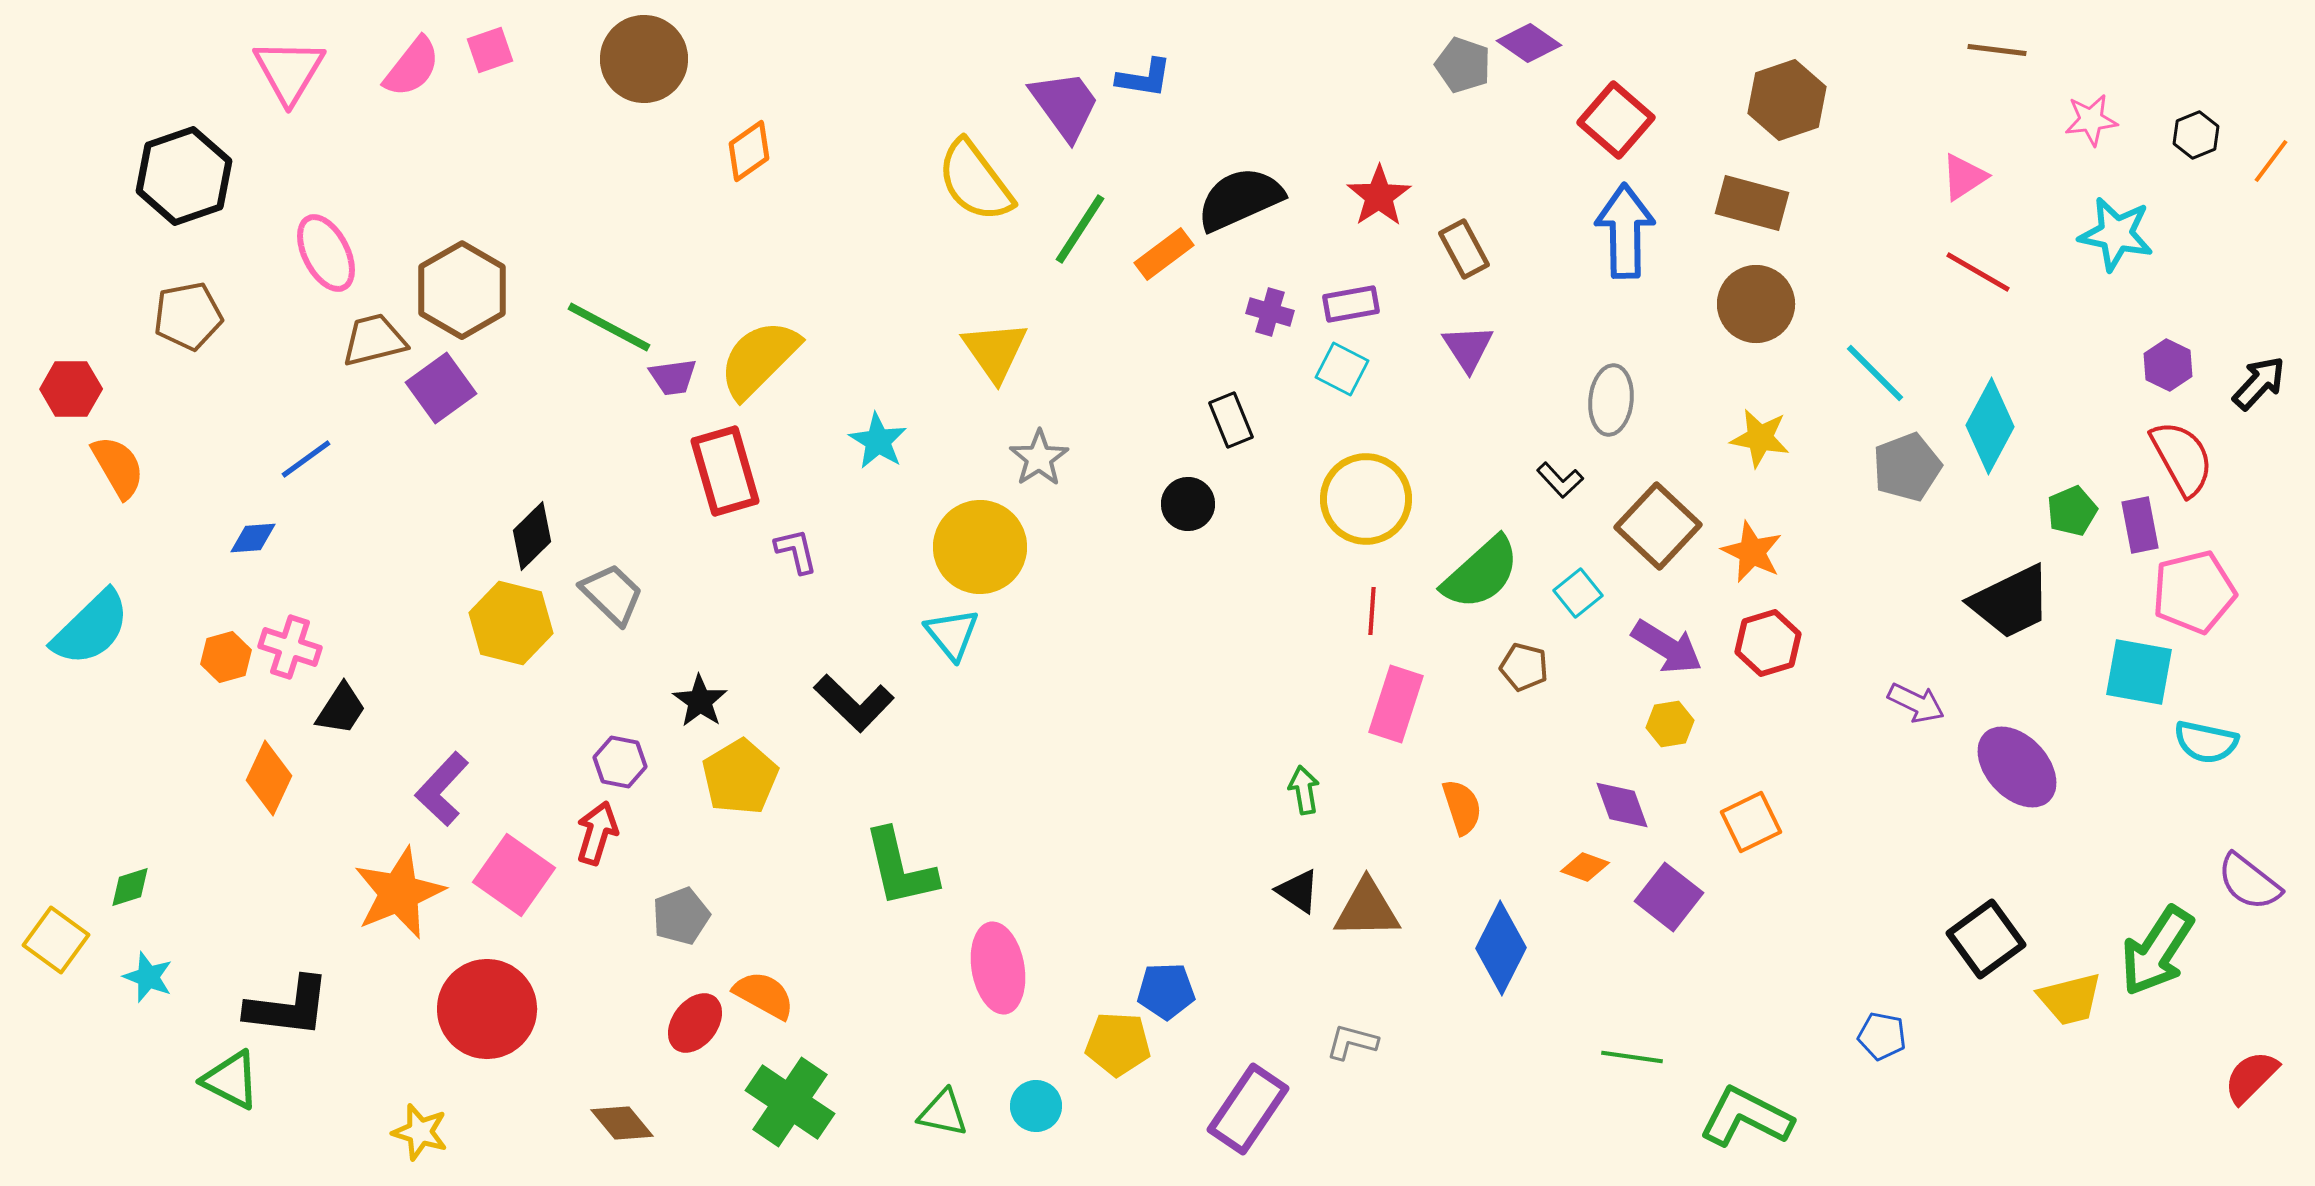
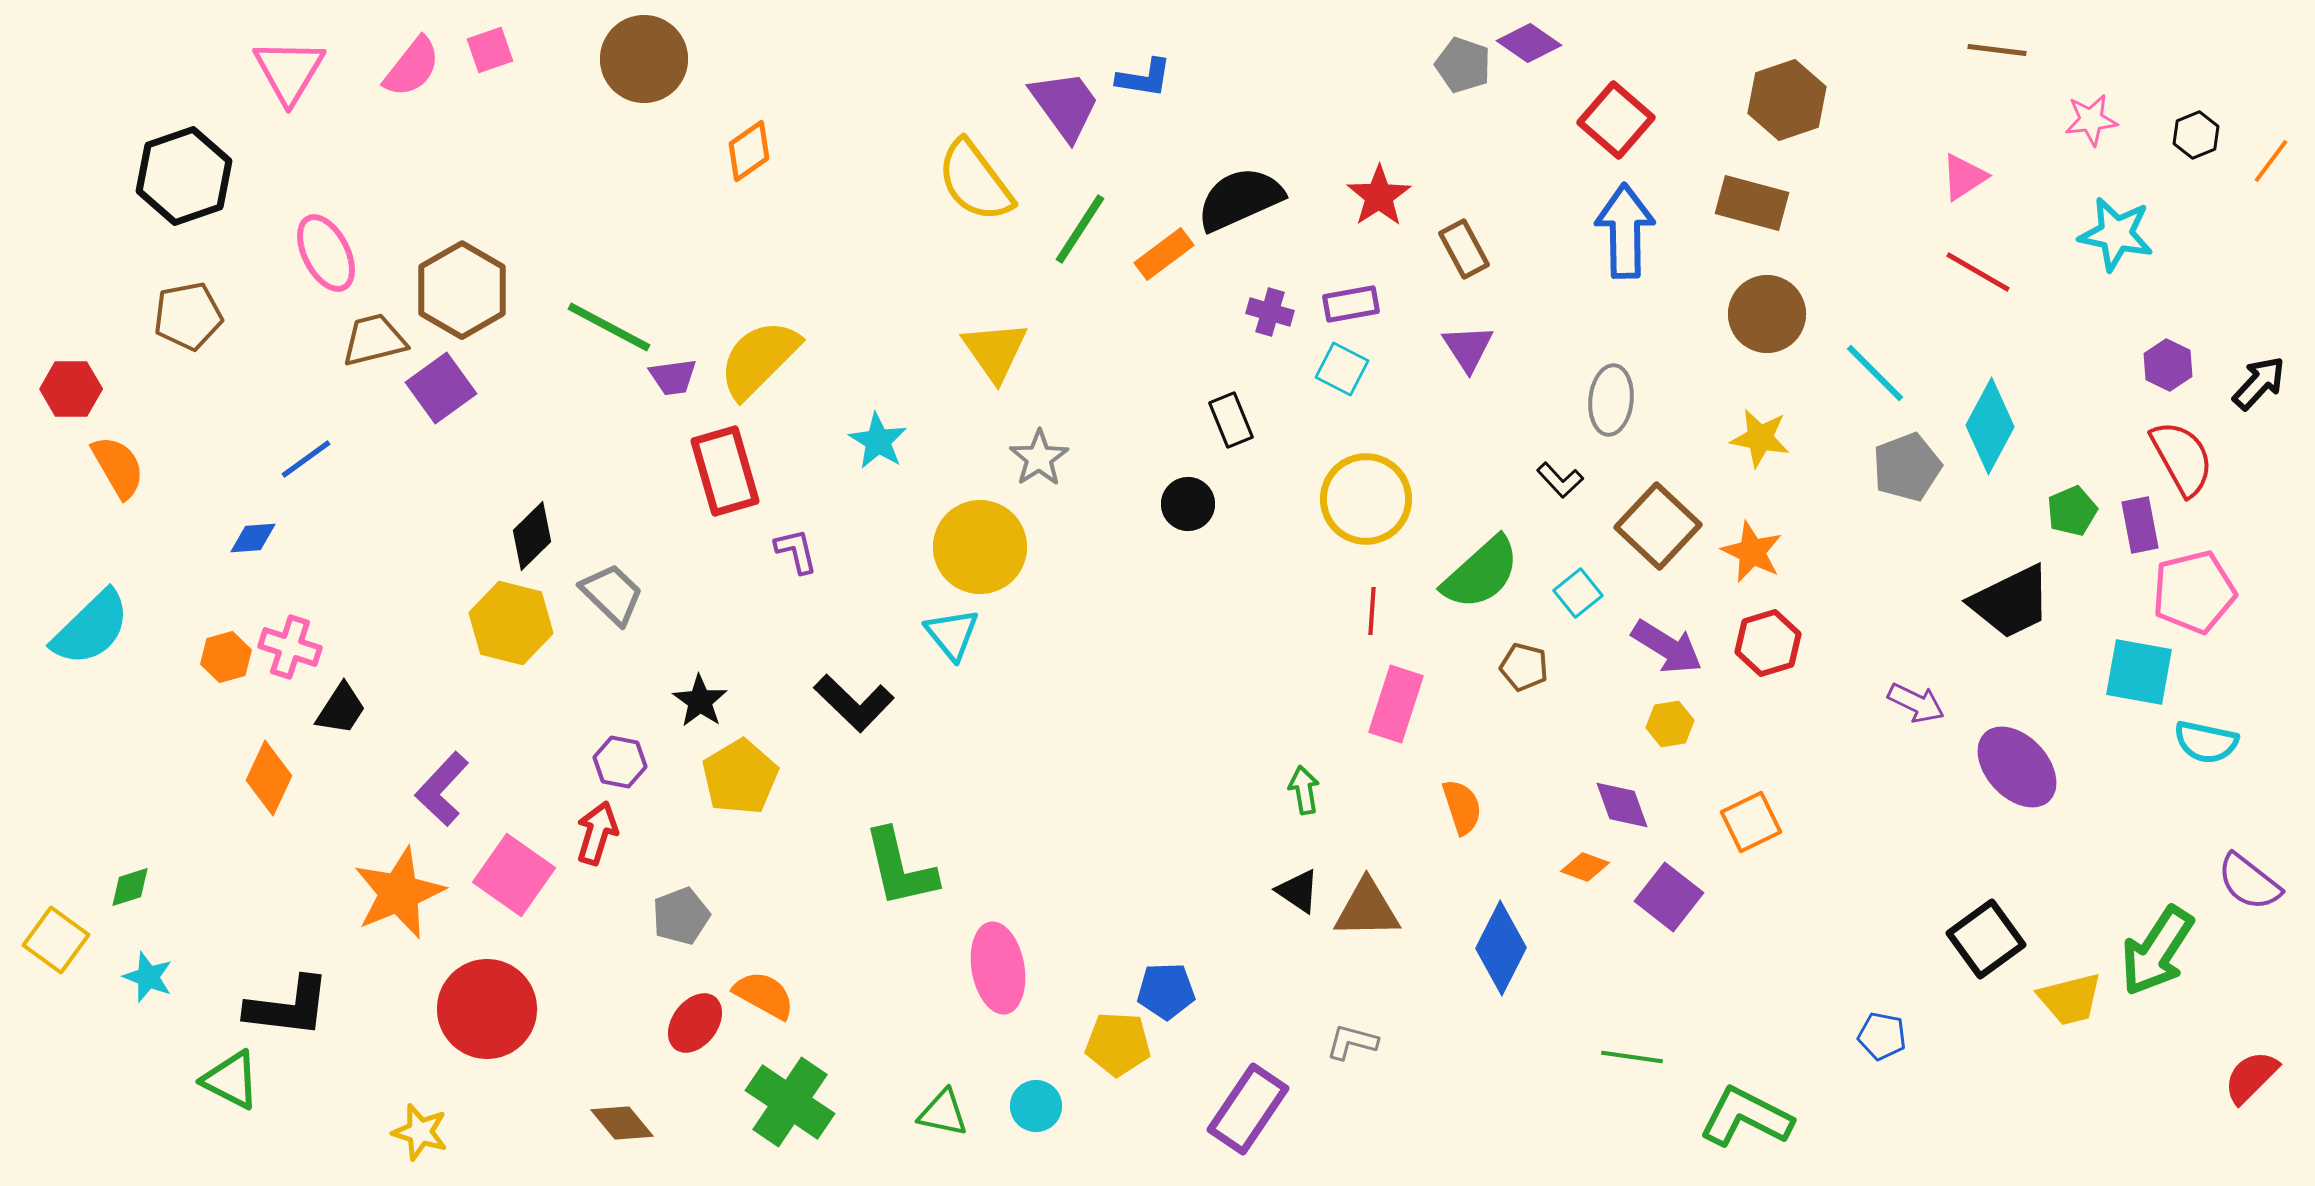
brown circle at (1756, 304): moved 11 px right, 10 px down
